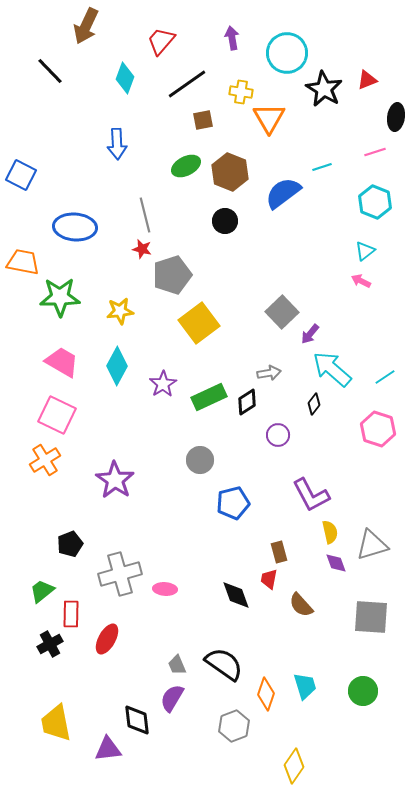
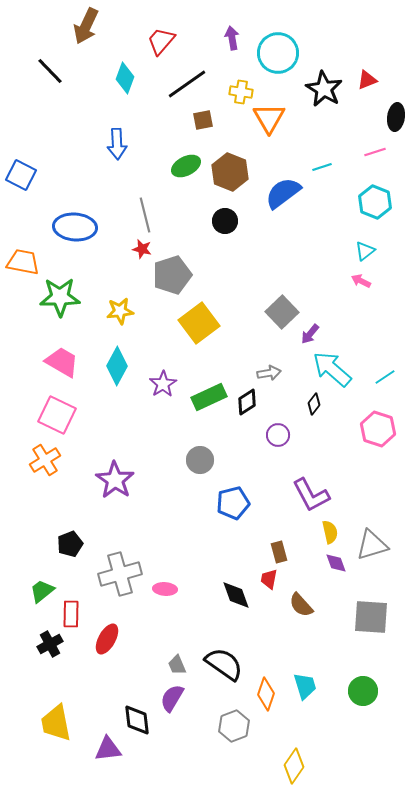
cyan circle at (287, 53): moved 9 px left
